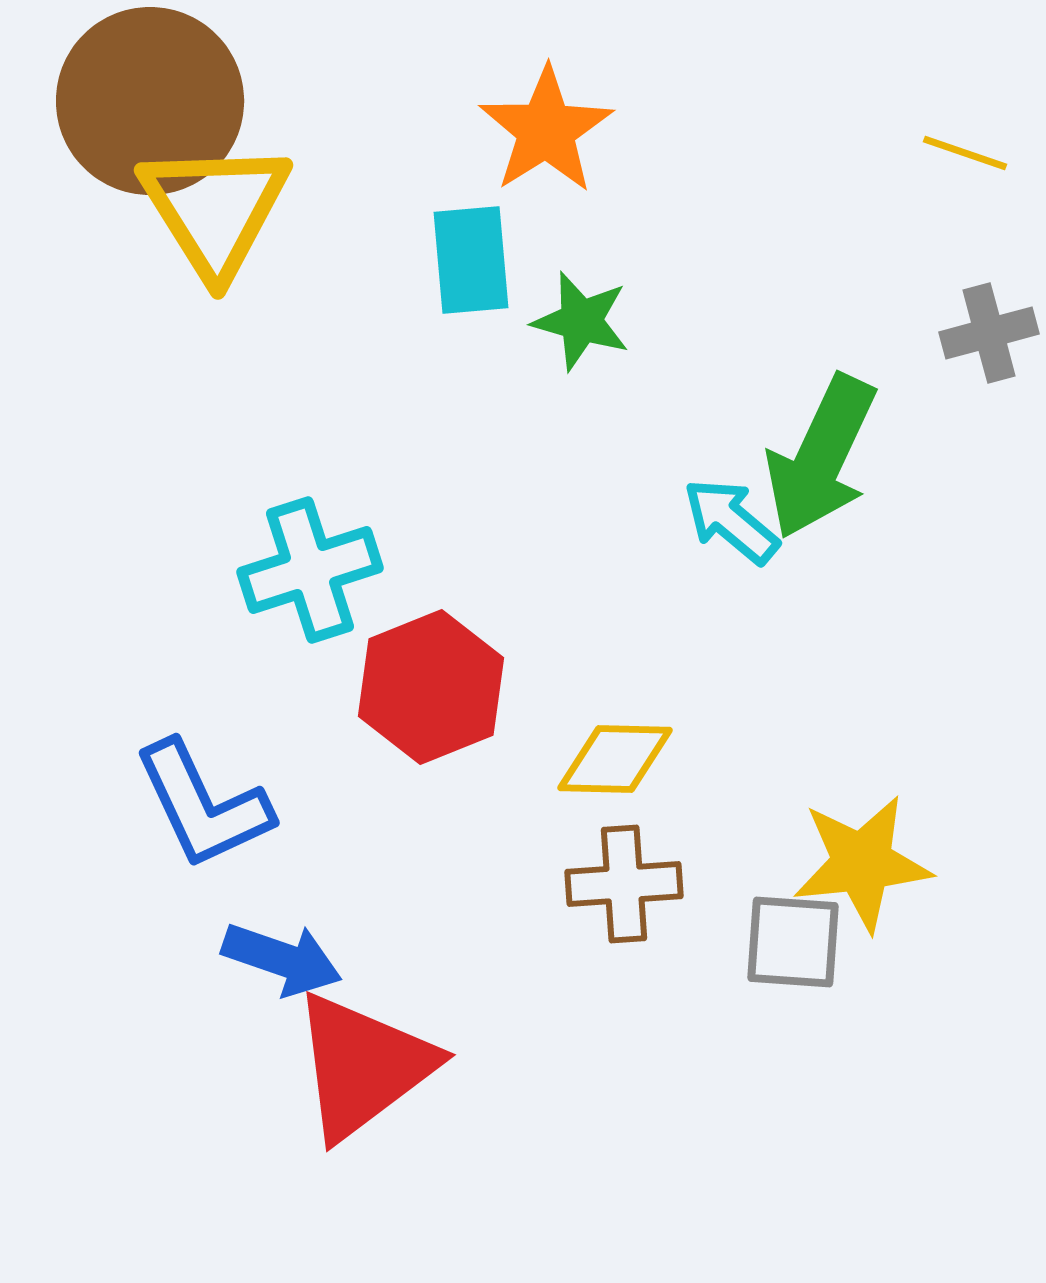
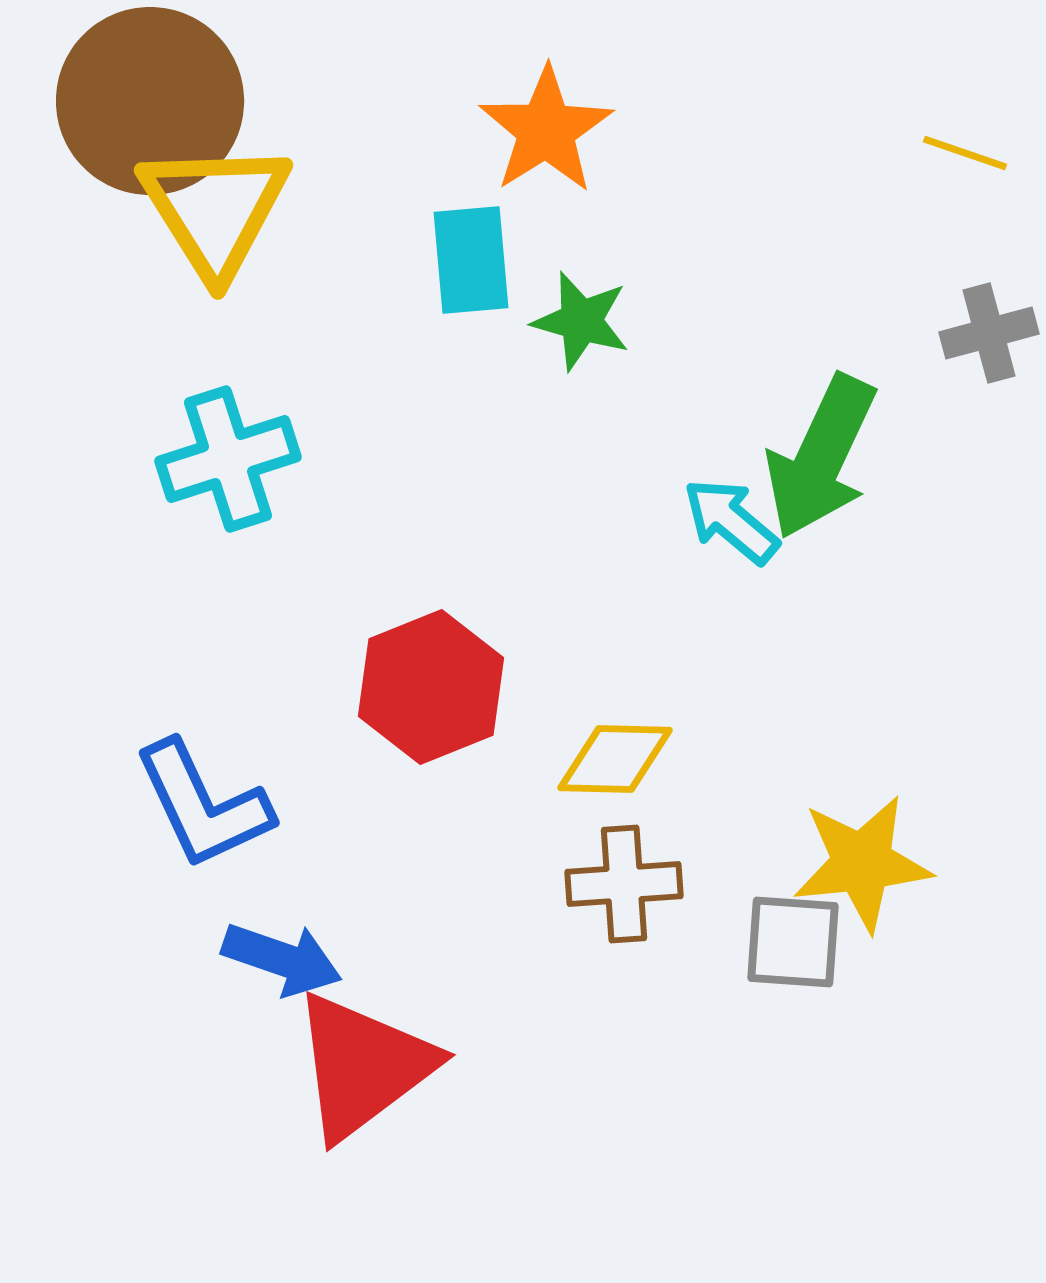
cyan cross: moved 82 px left, 111 px up
